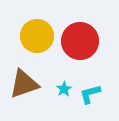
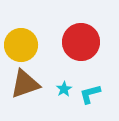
yellow circle: moved 16 px left, 9 px down
red circle: moved 1 px right, 1 px down
brown triangle: moved 1 px right
